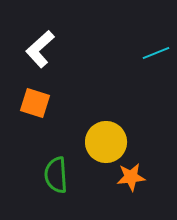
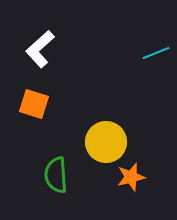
orange square: moved 1 px left, 1 px down
orange star: rotated 8 degrees counterclockwise
